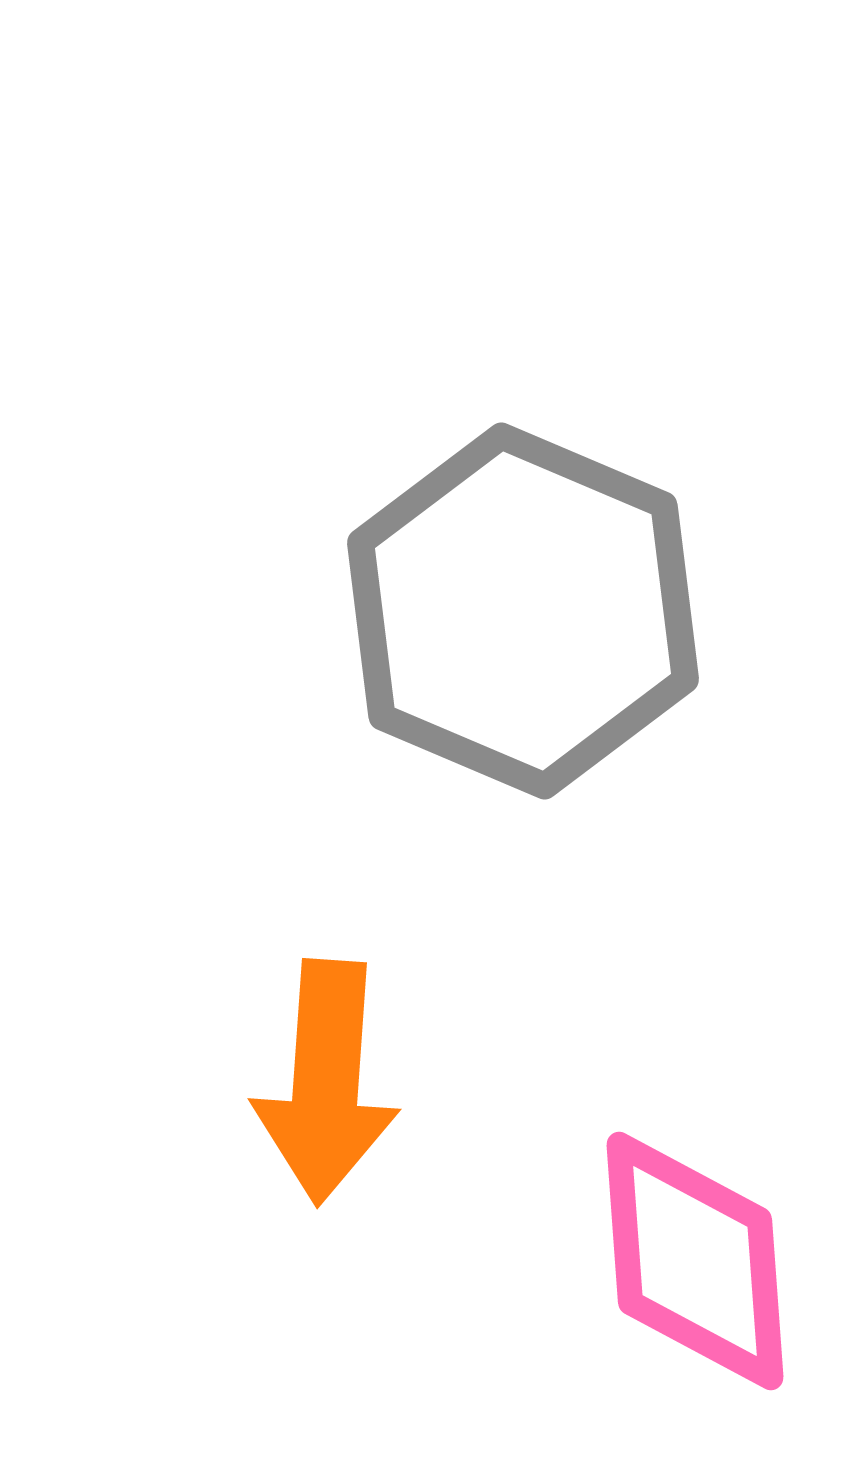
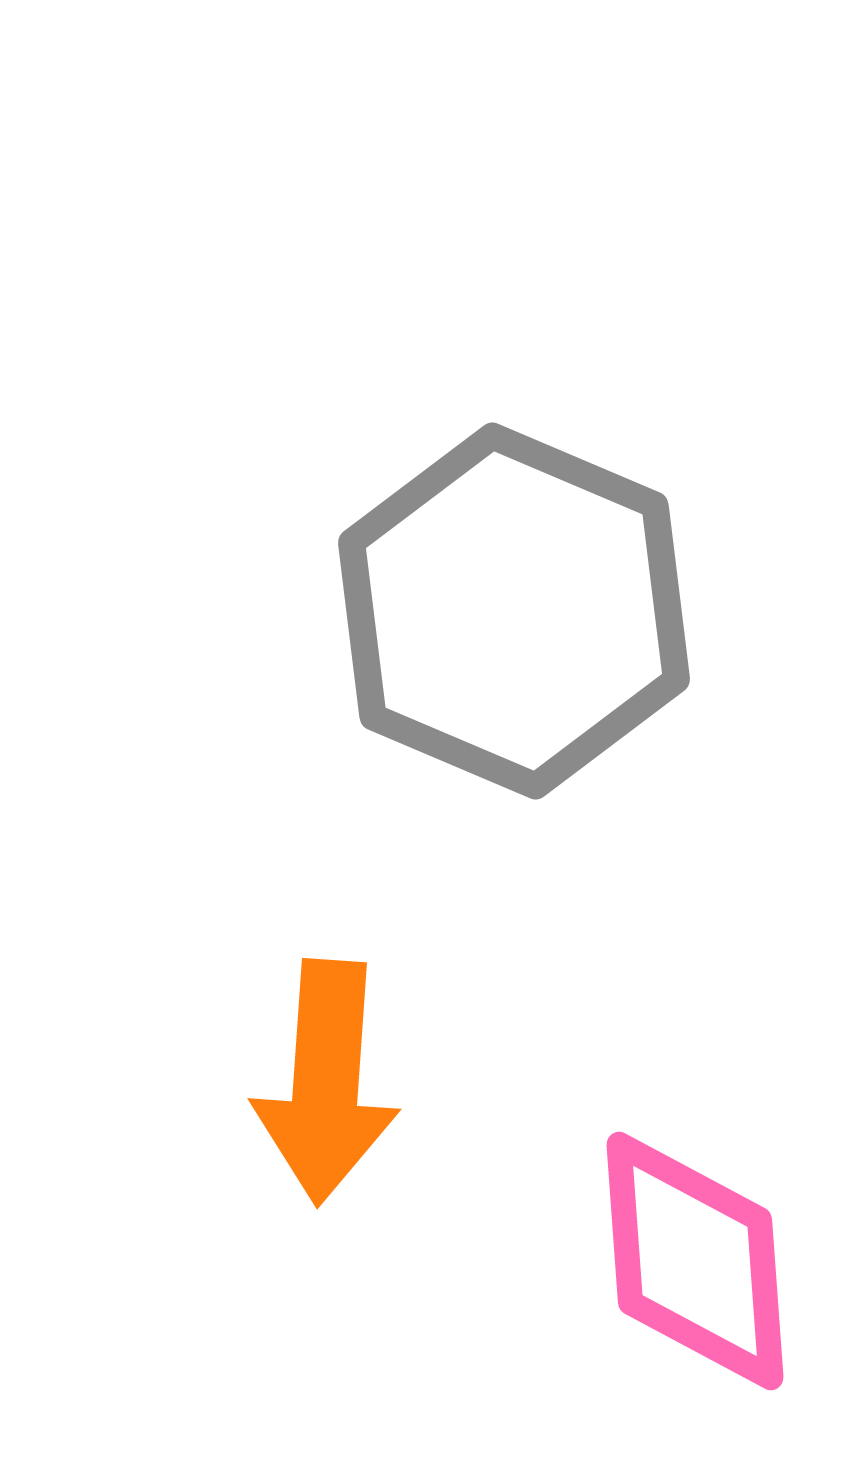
gray hexagon: moved 9 px left
